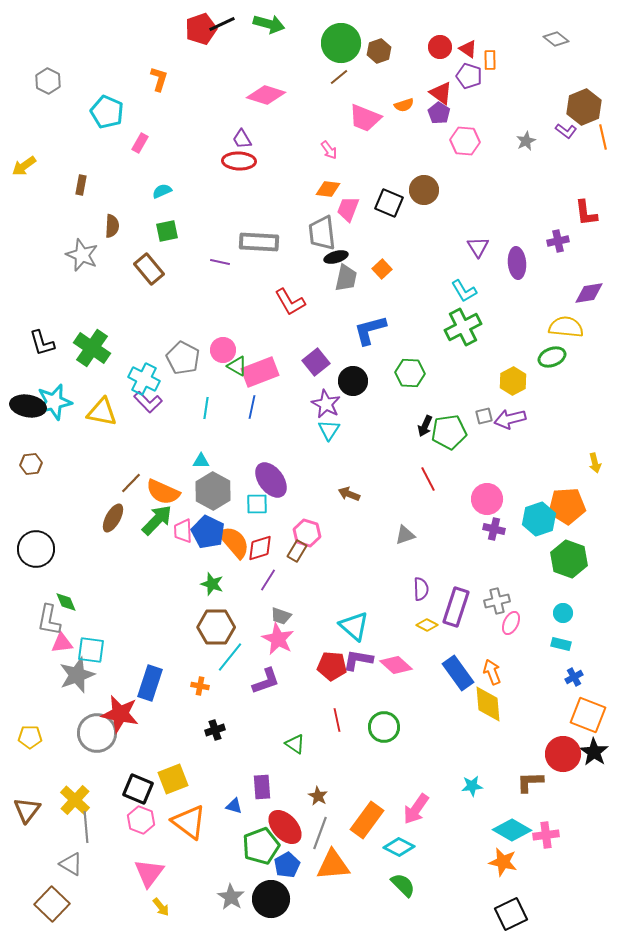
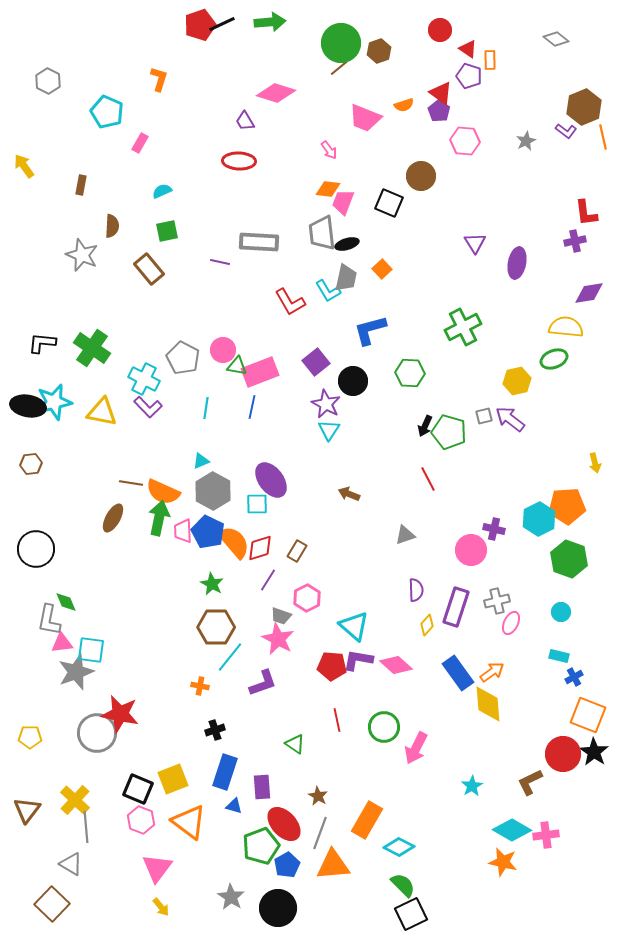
green arrow at (269, 24): moved 1 px right, 2 px up; rotated 20 degrees counterclockwise
red pentagon at (201, 29): moved 1 px left, 4 px up
red circle at (440, 47): moved 17 px up
brown line at (339, 77): moved 9 px up
pink diamond at (266, 95): moved 10 px right, 2 px up
purple pentagon at (439, 113): moved 2 px up
purple trapezoid at (242, 139): moved 3 px right, 18 px up
yellow arrow at (24, 166): rotated 90 degrees clockwise
brown circle at (424, 190): moved 3 px left, 14 px up
pink trapezoid at (348, 209): moved 5 px left, 7 px up
purple cross at (558, 241): moved 17 px right
purple triangle at (478, 247): moved 3 px left, 4 px up
black ellipse at (336, 257): moved 11 px right, 13 px up
purple ellipse at (517, 263): rotated 16 degrees clockwise
cyan L-shape at (464, 291): moved 136 px left
black L-shape at (42, 343): rotated 112 degrees clockwise
green ellipse at (552, 357): moved 2 px right, 2 px down
green triangle at (237, 366): rotated 20 degrees counterclockwise
yellow hexagon at (513, 381): moved 4 px right; rotated 16 degrees clockwise
purple L-shape at (148, 402): moved 5 px down
purple arrow at (510, 419): rotated 52 degrees clockwise
green pentagon at (449, 432): rotated 24 degrees clockwise
cyan triangle at (201, 461): rotated 24 degrees counterclockwise
brown line at (131, 483): rotated 55 degrees clockwise
pink circle at (487, 499): moved 16 px left, 51 px down
cyan hexagon at (539, 519): rotated 8 degrees counterclockwise
green arrow at (157, 520): moved 2 px right, 2 px up; rotated 32 degrees counterclockwise
pink hexagon at (307, 533): moved 65 px down; rotated 16 degrees clockwise
green star at (212, 584): rotated 10 degrees clockwise
purple semicircle at (421, 589): moved 5 px left, 1 px down
cyan circle at (563, 613): moved 2 px left, 1 px up
yellow diamond at (427, 625): rotated 75 degrees counterclockwise
cyan rectangle at (561, 644): moved 2 px left, 12 px down
orange arrow at (492, 672): rotated 75 degrees clockwise
gray star at (77, 675): moved 1 px left, 3 px up
purple L-shape at (266, 681): moved 3 px left, 2 px down
blue rectangle at (150, 683): moved 75 px right, 89 px down
brown L-shape at (530, 782): rotated 24 degrees counterclockwise
cyan star at (472, 786): rotated 25 degrees counterclockwise
pink arrow at (416, 809): moved 61 px up; rotated 8 degrees counterclockwise
orange rectangle at (367, 820): rotated 6 degrees counterclockwise
red ellipse at (285, 827): moved 1 px left, 3 px up
pink triangle at (149, 873): moved 8 px right, 5 px up
black circle at (271, 899): moved 7 px right, 9 px down
black square at (511, 914): moved 100 px left
